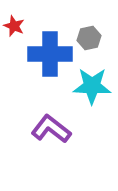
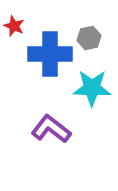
cyan star: moved 2 px down
